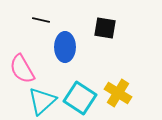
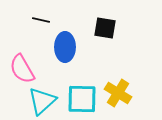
cyan square: moved 2 px right, 1 px down; rotated 32 degrees counterclockwise
